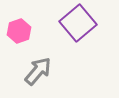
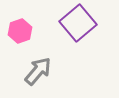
pink hexagon: moved 1 px right
